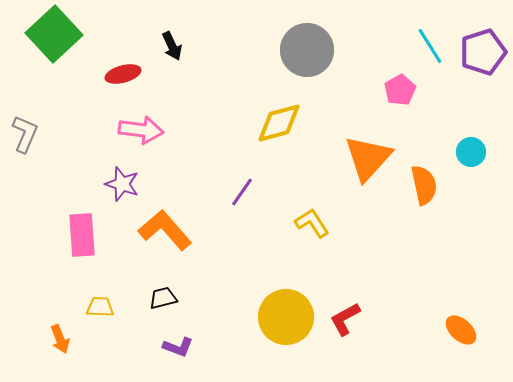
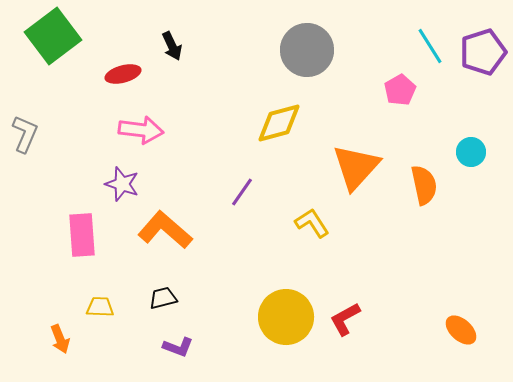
green square: moved 1 px left, 2 px down; rotated 6 degrees clockwise
orange triangle: moved 12 px left, 9 px down
orange L-shape: rotated 8 degrees counterclockwise
